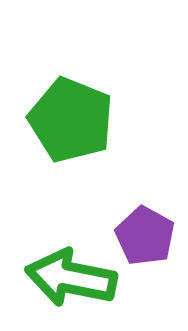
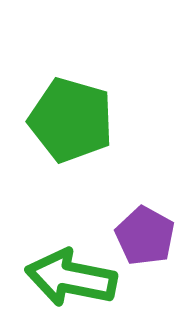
green pentagon: rotated 6 degrees counterclockwise
